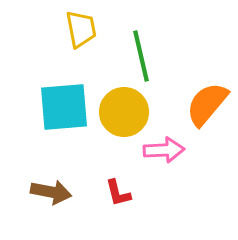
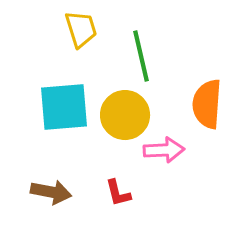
yellow trapezoid: rotated 6 degrees counterclockwise
orange semicircle: rotated 36 degrees counterclockwise
yellow circle: moved 1 px right, 3 px down
